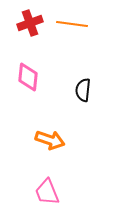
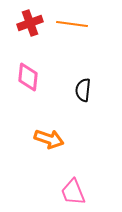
orange arrow: moved 1 px left, 1 px up
pink trapezoid: moved 26 px right
